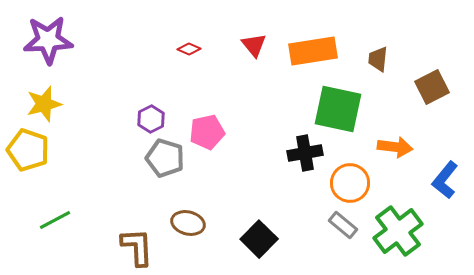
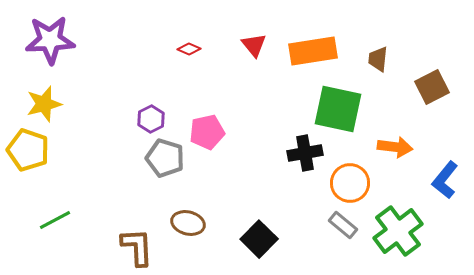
purple star: moved 2 px right
